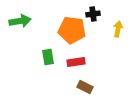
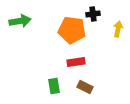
green rectangle: moved 6 px right, 29 px down
